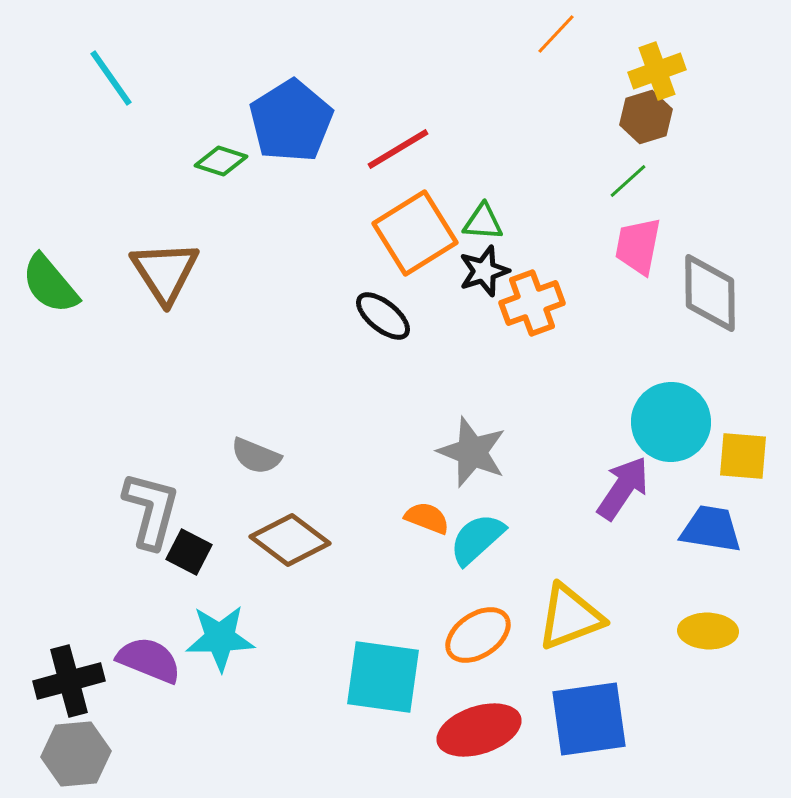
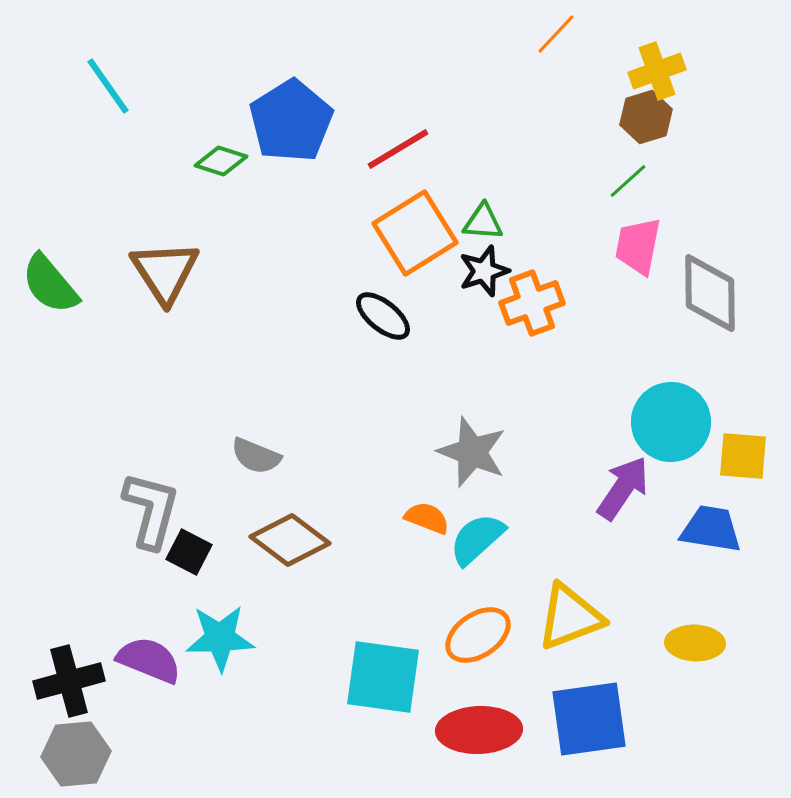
cyan line: moved 3 px left, 8 px down
yellow ellipse: moved 13 px left, 12 px down
red ellipse: rotated 16 degrees clockwise
